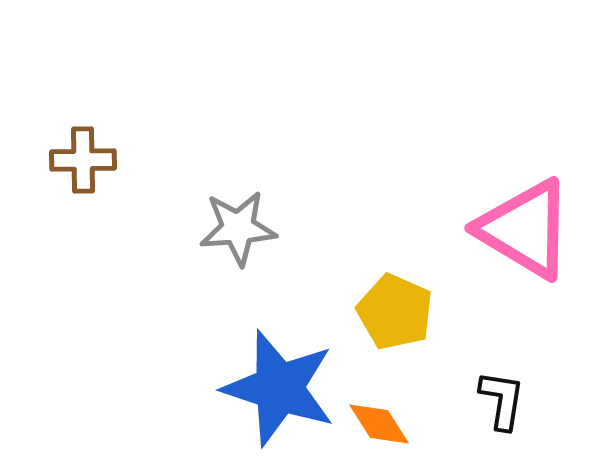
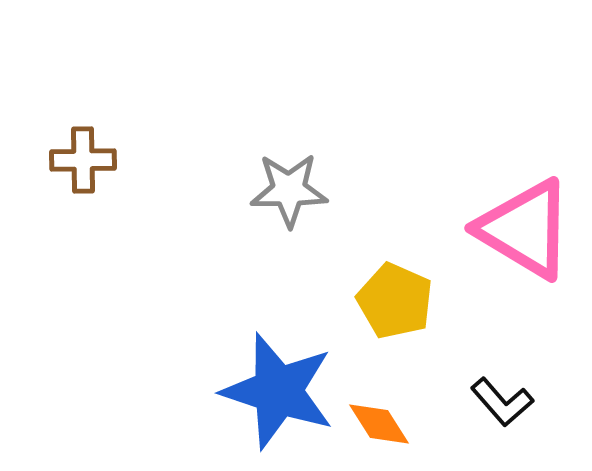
gray star: moved 51 px right, 38 px up; rotated 4 degrees clockwise
yellow pentagon: moved 11 px up
blue star: moved 1 px left, 3 px down
black L-shape: moved 2 px down; rotated 130 degrees clockwise
